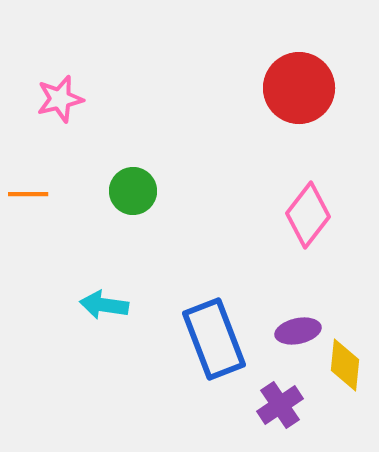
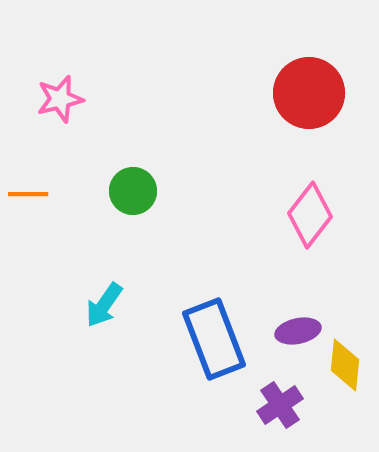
red circle: moved 10 px right, 5 px down
pink diamond: moved 2 px right
cyan arrow: rotated 63 degrees counterclockwise
